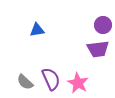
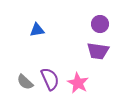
purple circle: moved 3 px left, 1 px up
purple trapezoid: moved 2 px down; rotated 15 degrees clockwise
purple semicircle: moved 1 px left
